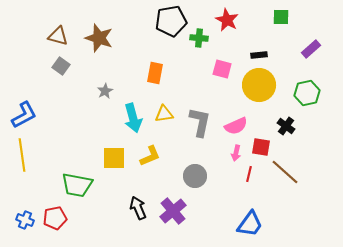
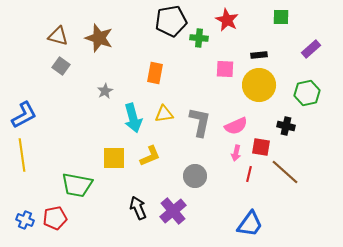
pink square: moved 3 px right; rotated 12 degrees counterclockwise
black cross: rotated 24 degrees counterclockwise
